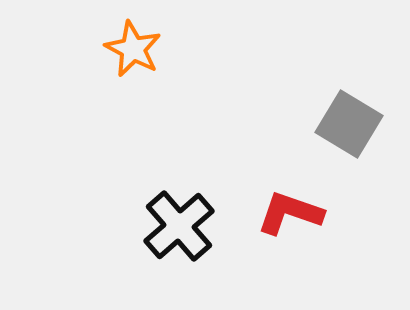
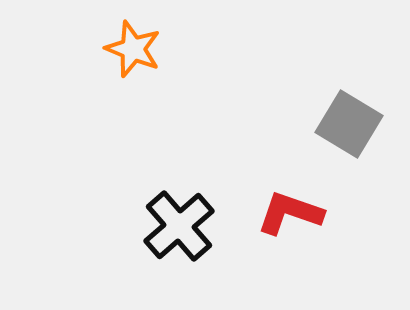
orange star: rotated 6 degrees counterclockwise
